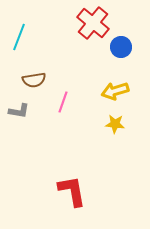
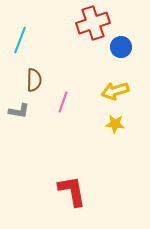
red cross: rotated 32 degrees clockwise
cyan line: moved 1 px right, 3 px down
brown semicircle: rotated 80 degrees counterclockwise
